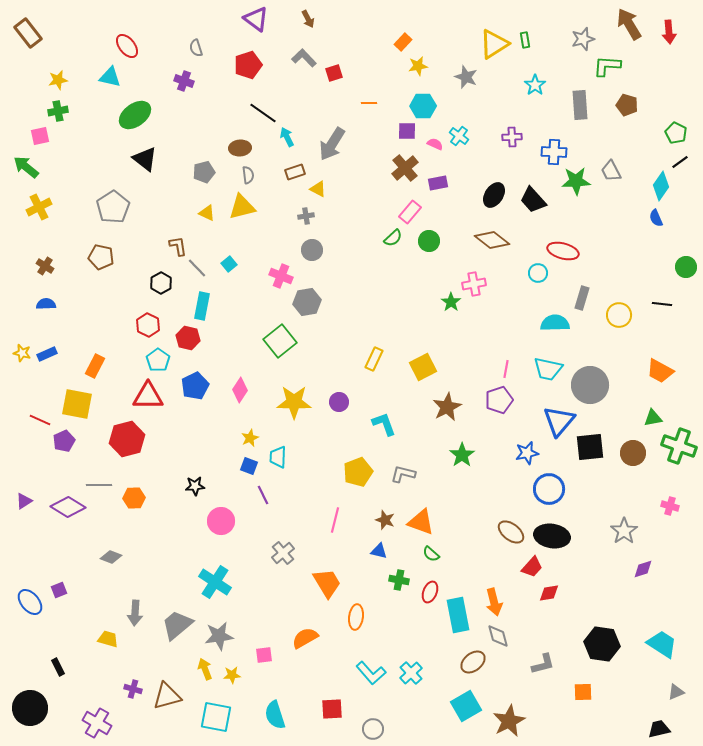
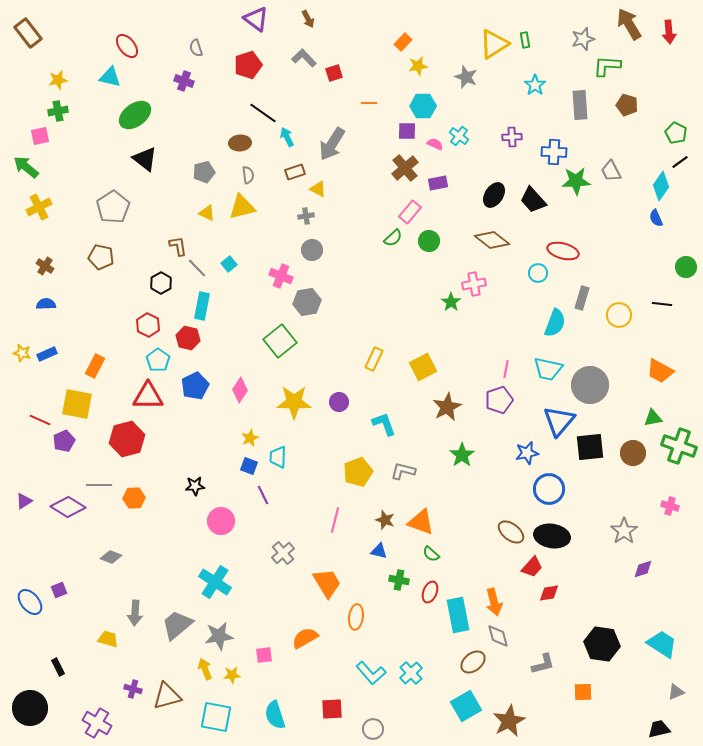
brown ellipse at (240, 148): moved 5 px up
cyan semicircle at (555, 323): rotated 112 degrees clockwise
gray L-shape at (403, 474): moved 3 px up
